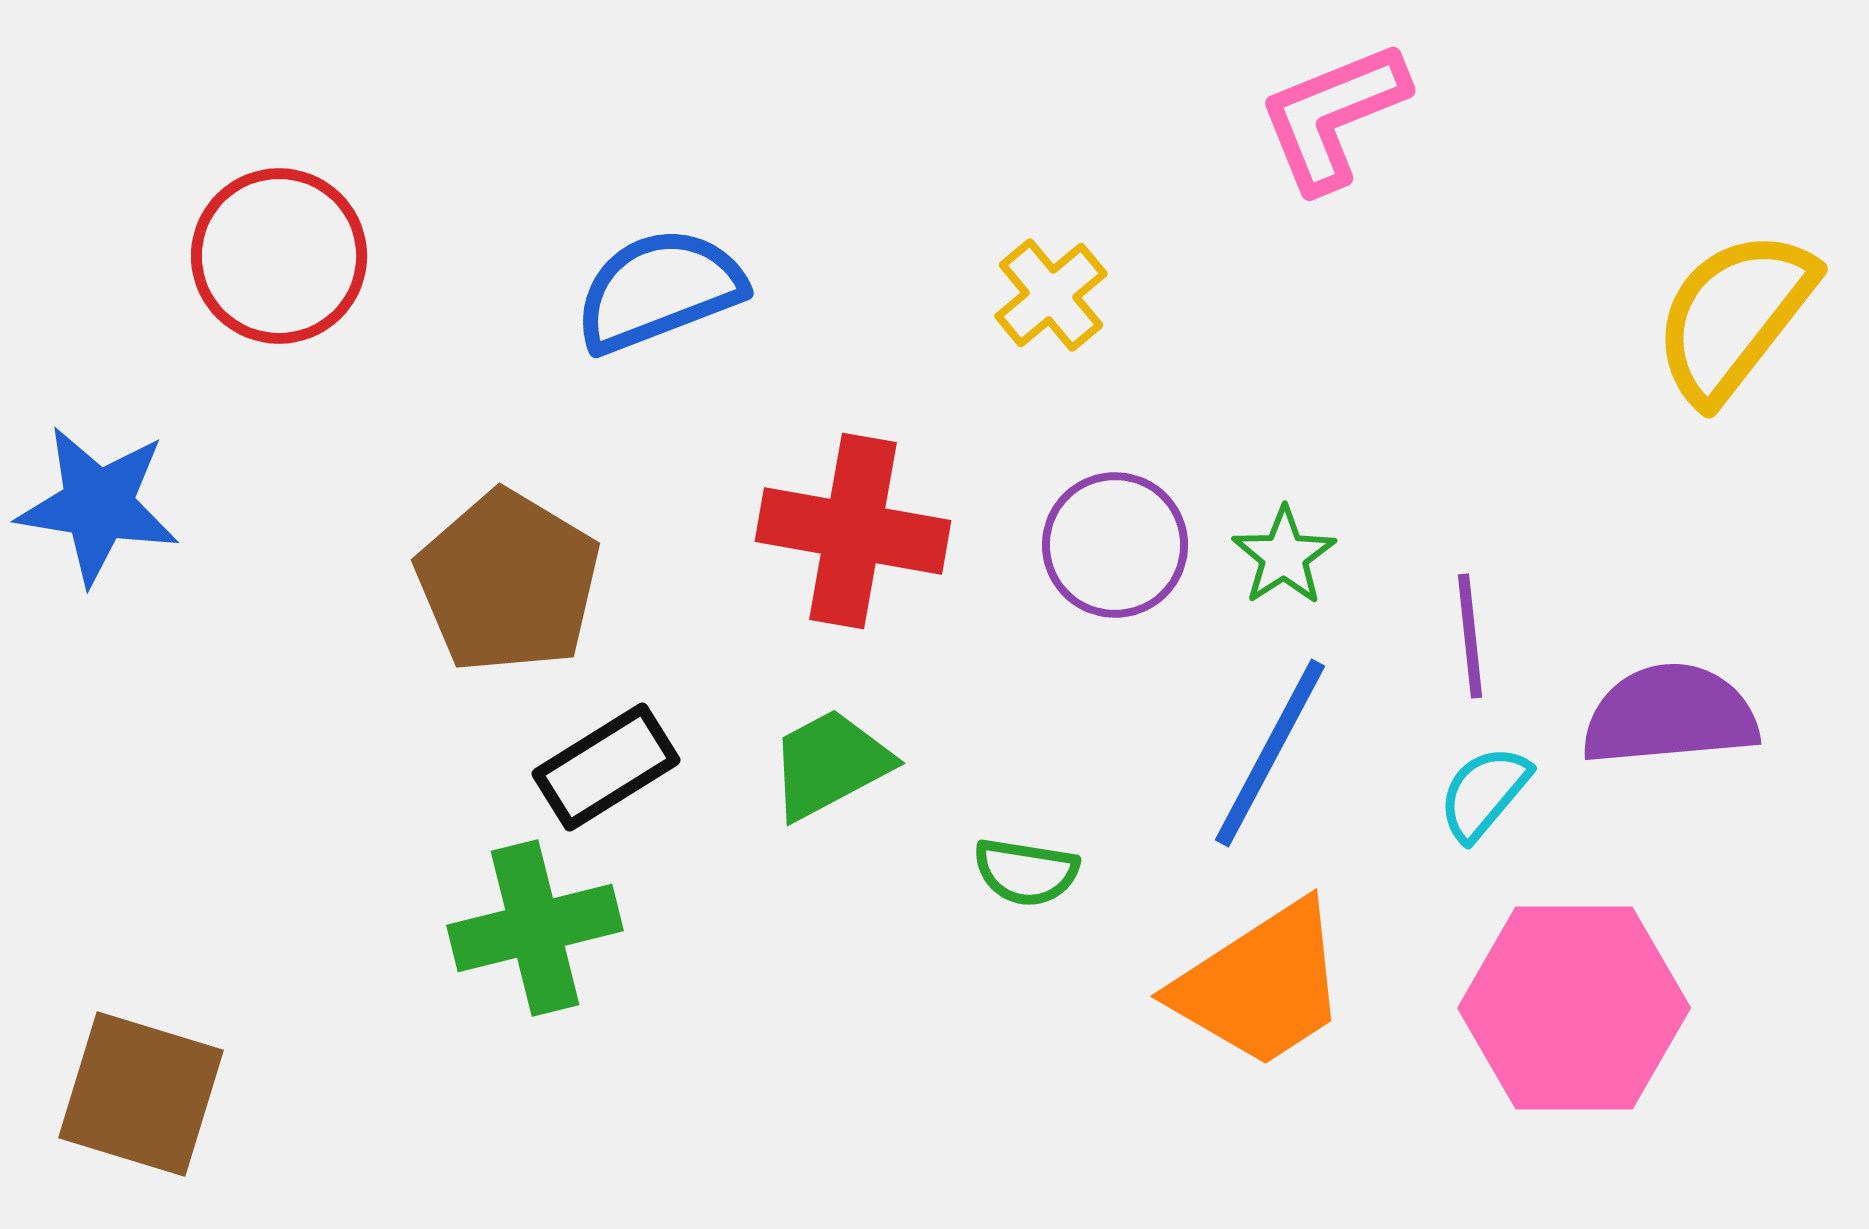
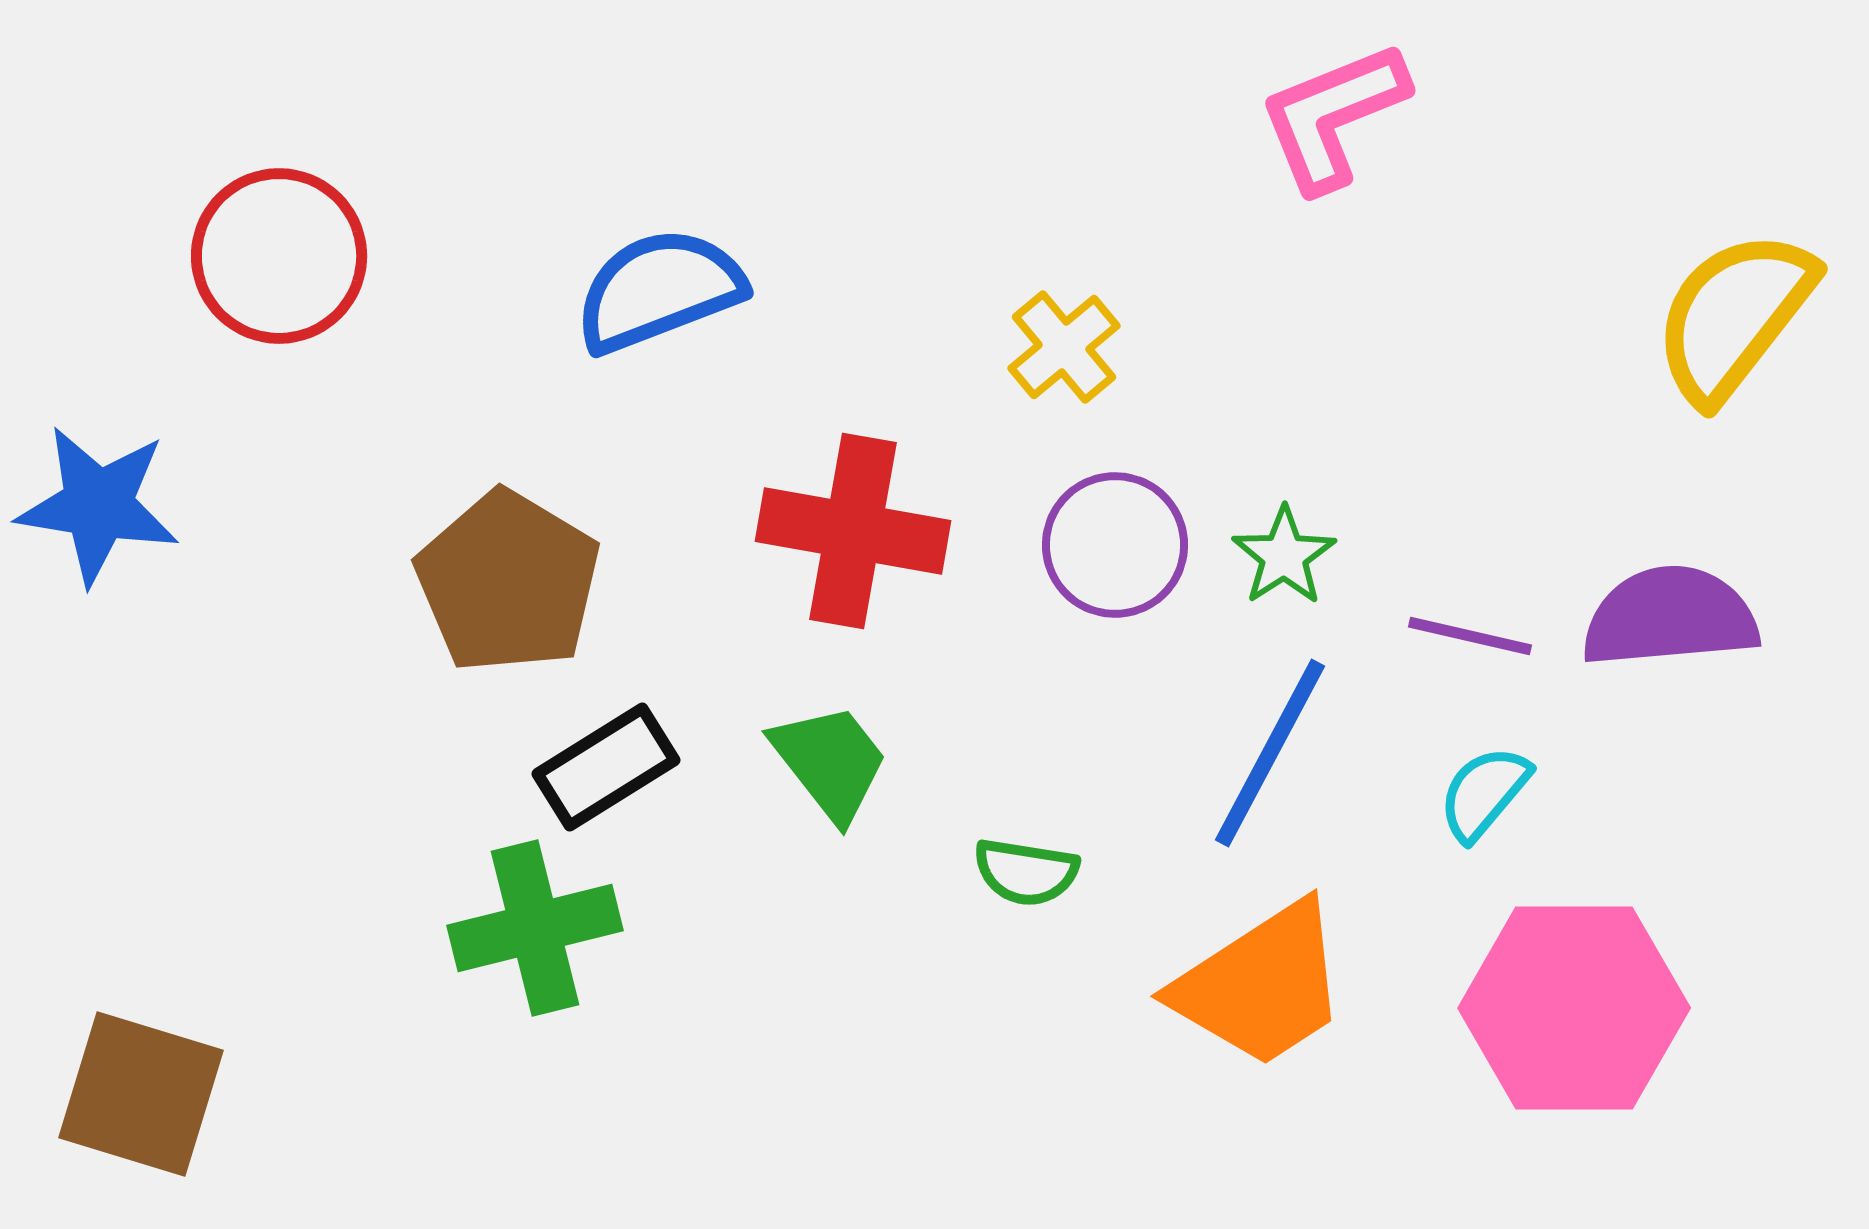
yellow cross: moved 13 px right, 52 px down
purple line: rotated 71 degrees counterclockwise
purple semicircle: moved 98 px up
green trapezoid: moved 2 px up; rotated 80 degrees clockwise
